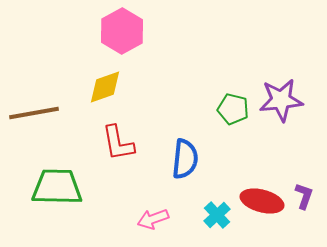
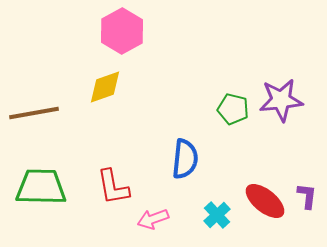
red L-shape: moved 5 px left, 44 px down
green trapezoid: moved 16 px left
purple L-shape: moved 3 px right; rotated 12 degrees counterclockwise
red ellipse: moved 3 px right; rotated 24 degrees clockwise
